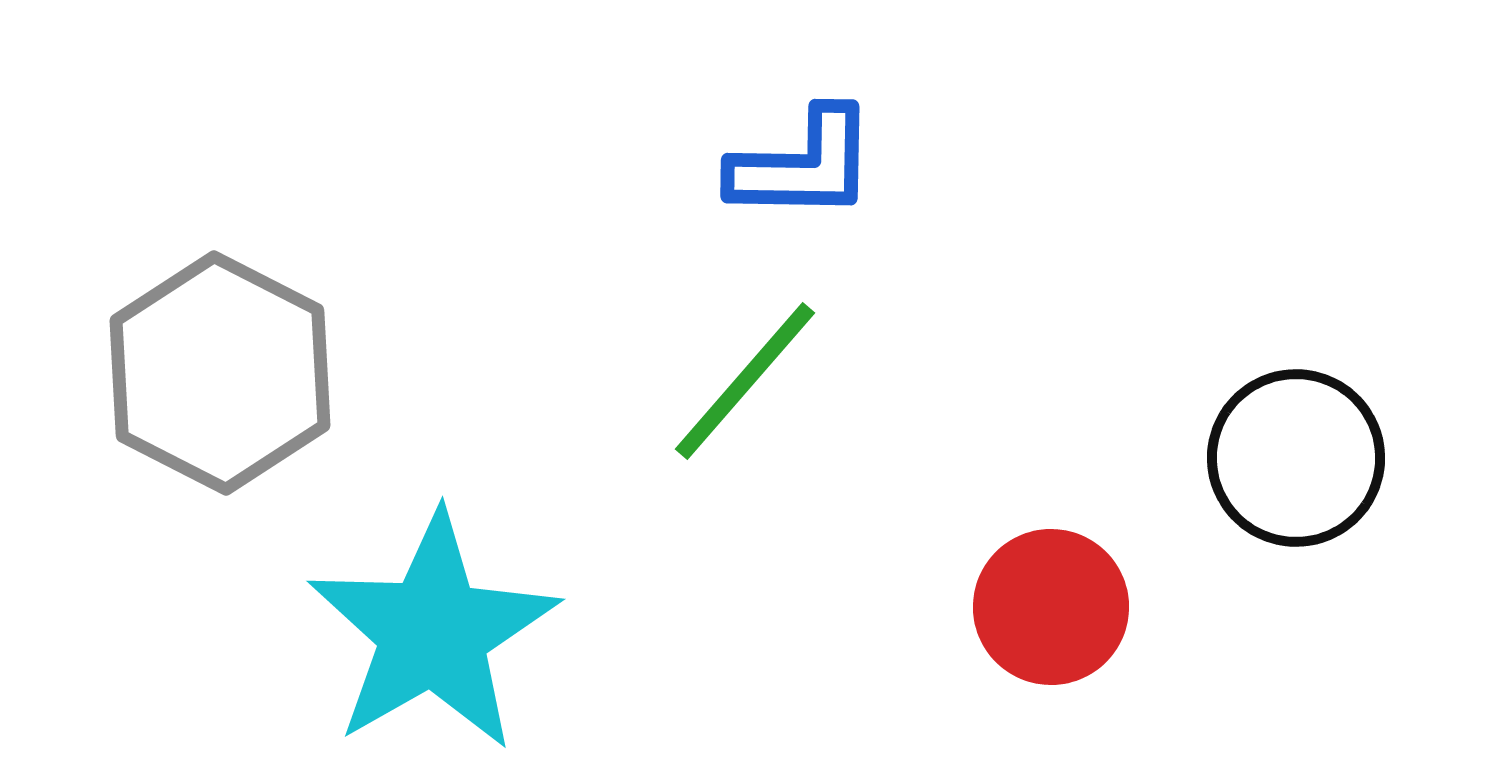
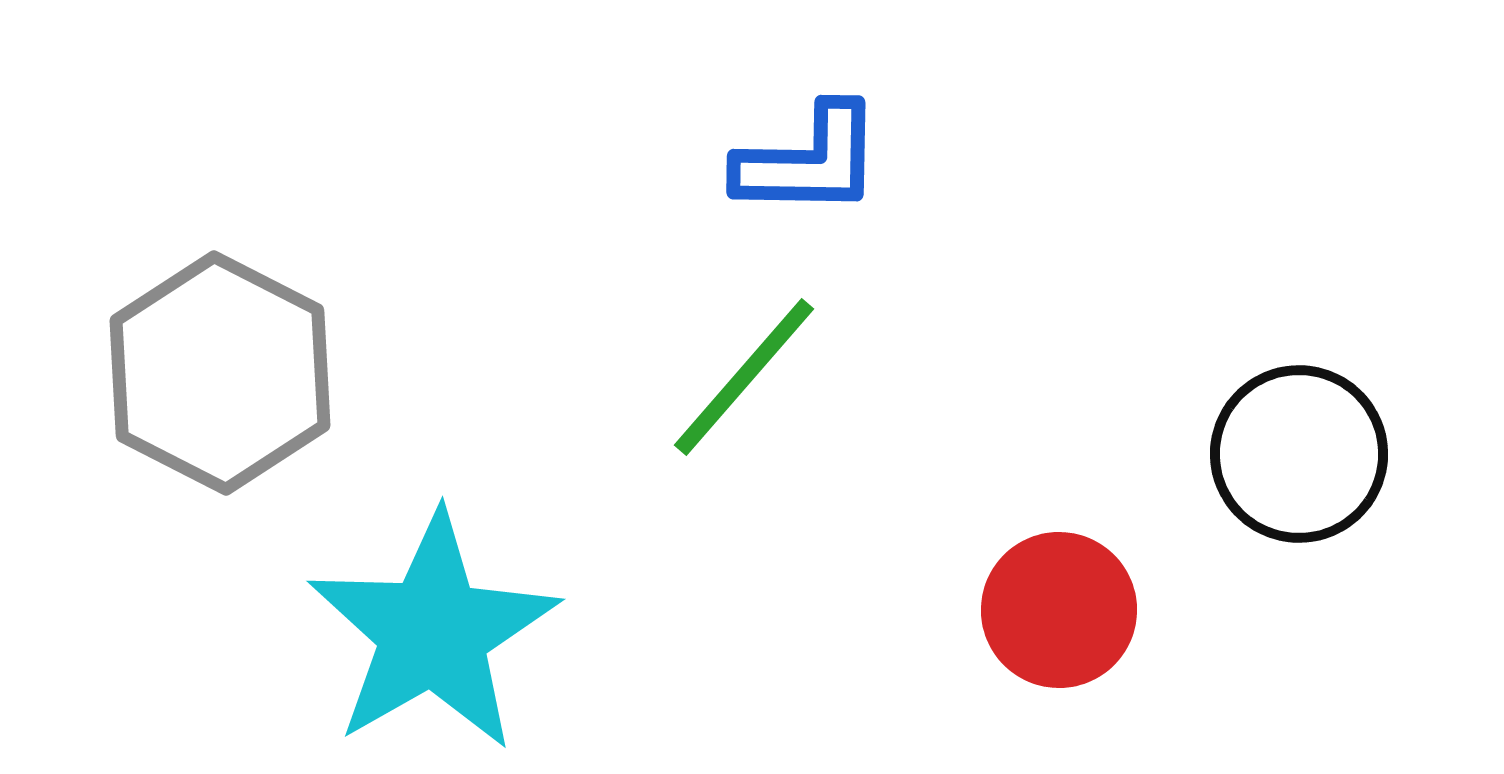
blue L-shape: moved 6 px right, 4 px up
green line: moved 1 px left, 4 px up
black circle: moved 3 px right, 4 px up
red circle: moved 8 px right, 3 px down
